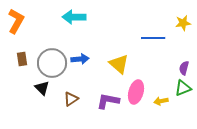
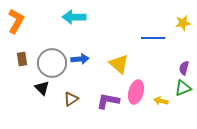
yellow arrow: rotated 24 degrees clockwise
